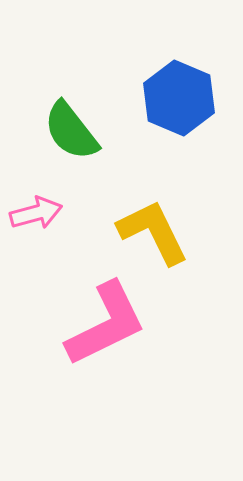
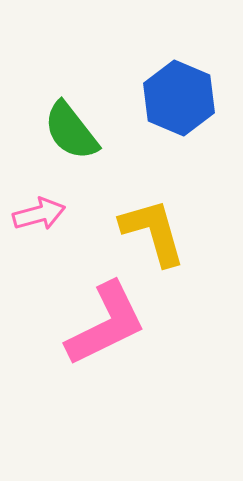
pink arrow: moved 3 px right, 1 px down
yellow L-shape: rotated 10 degrees clockwise
